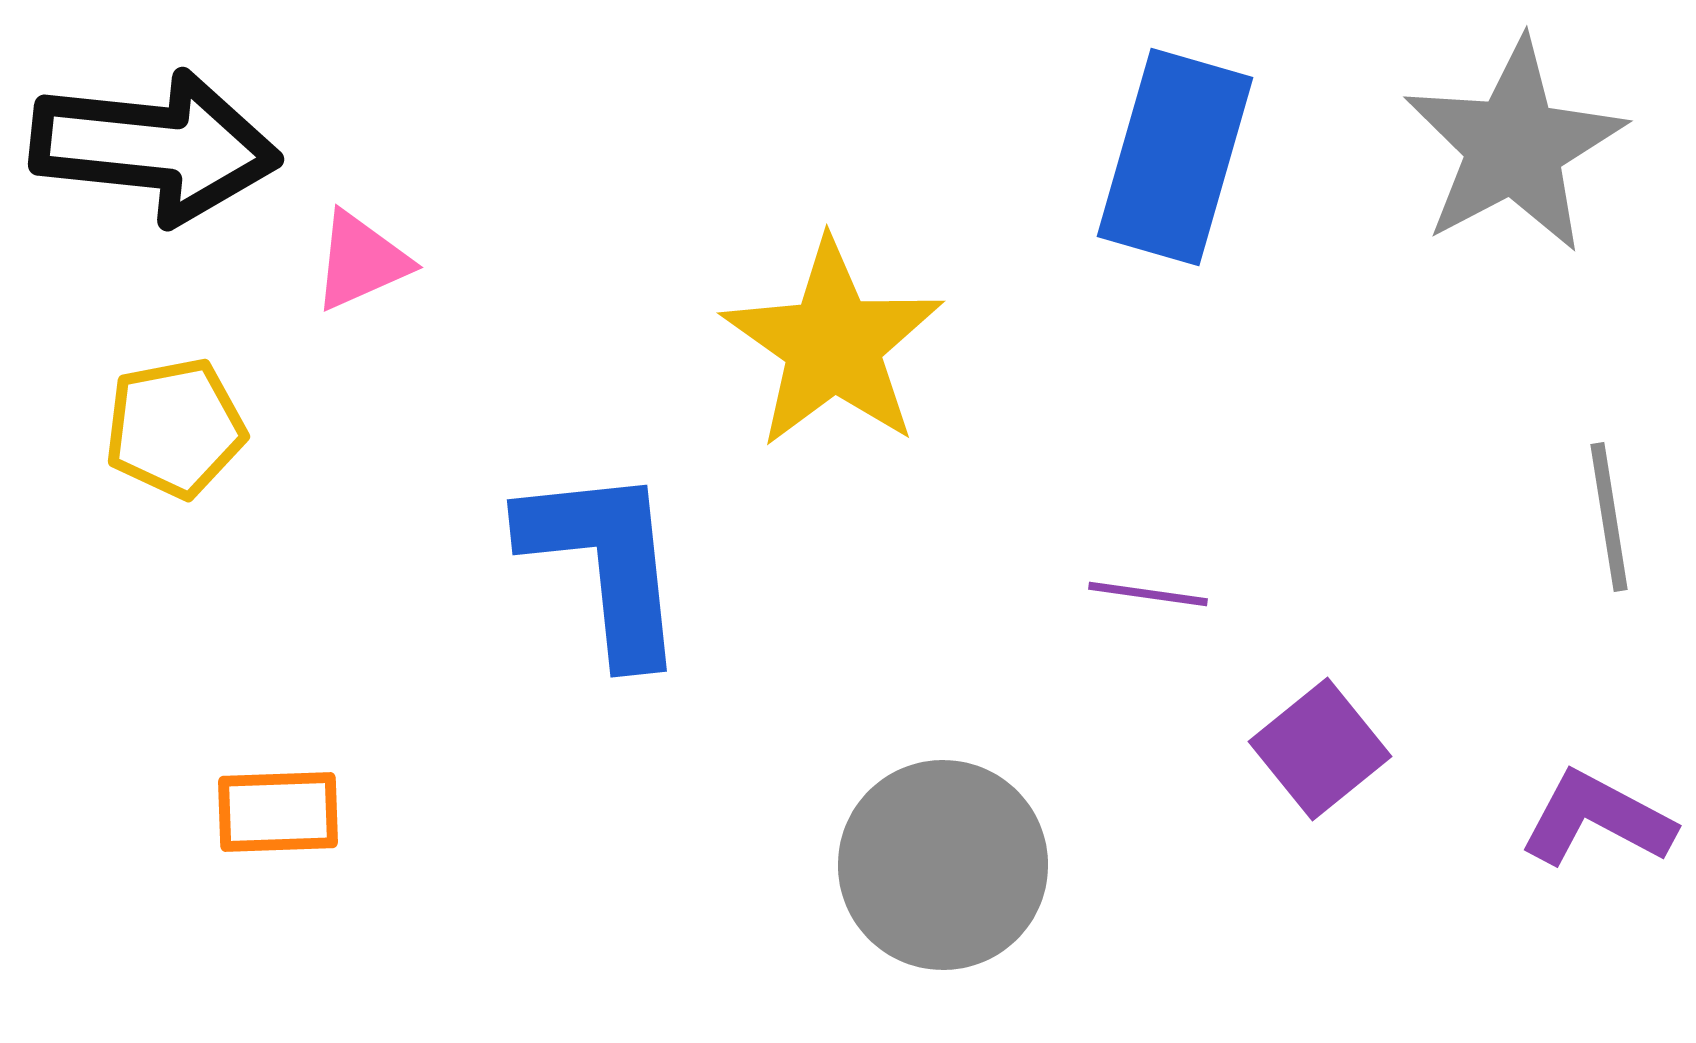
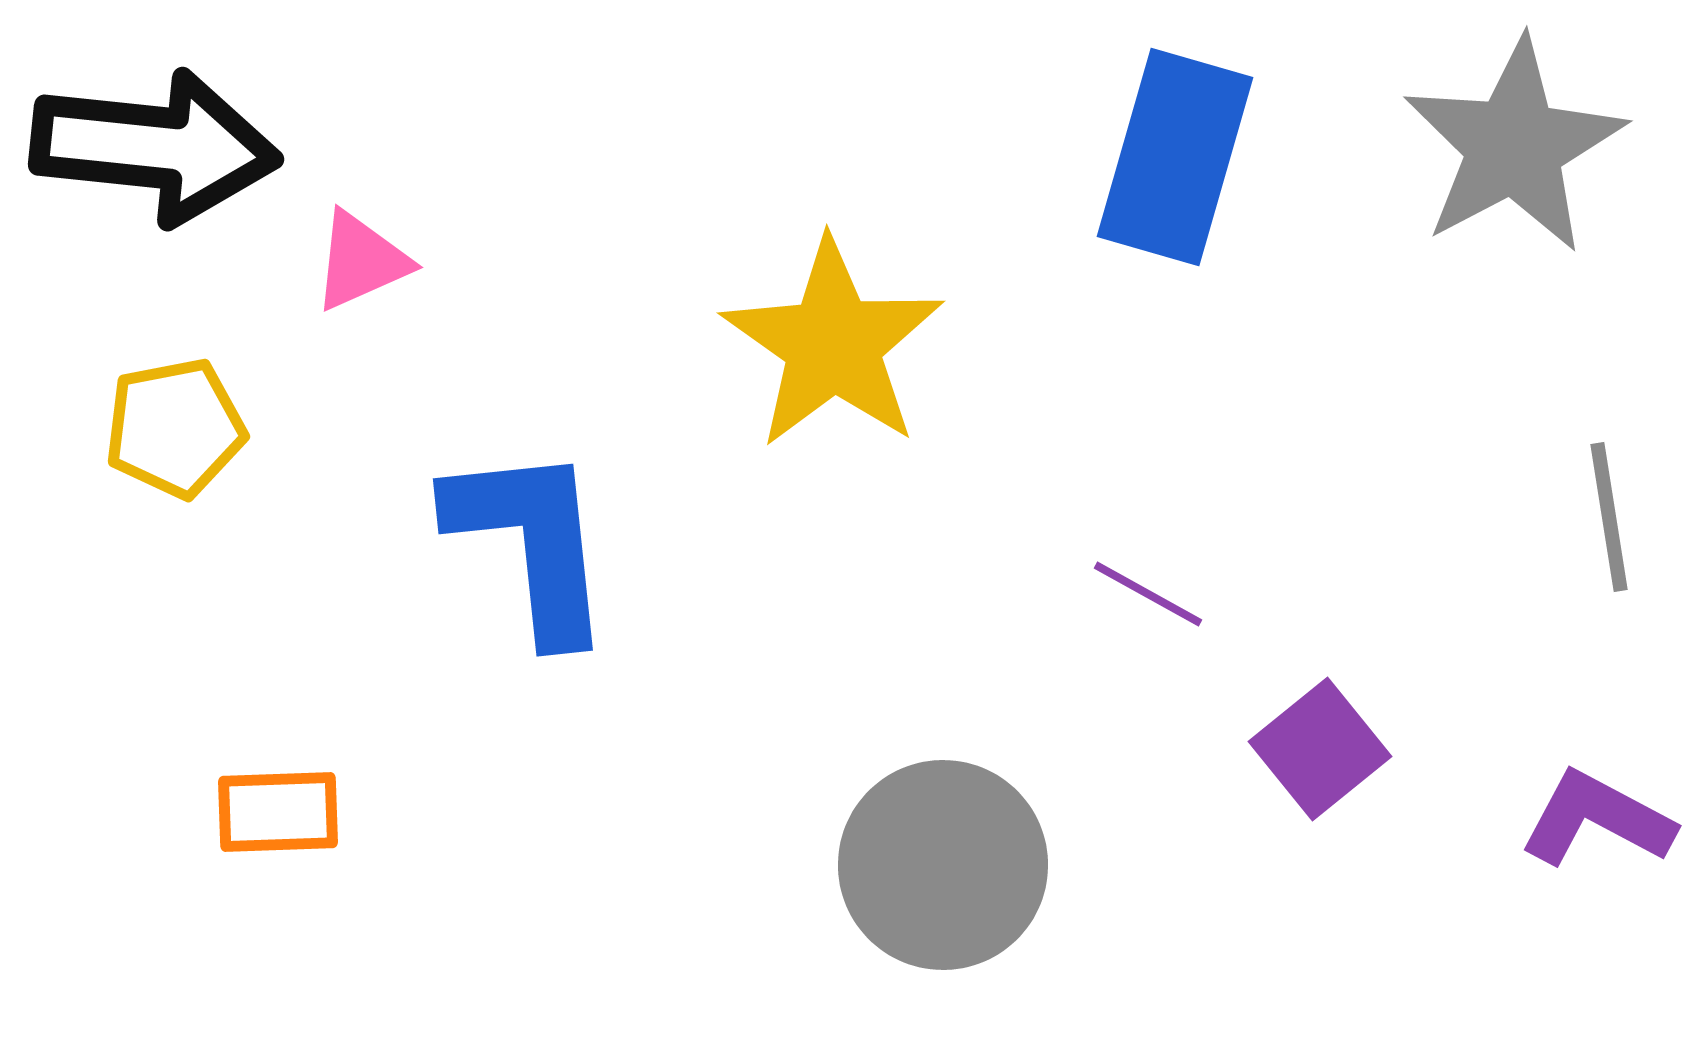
blue L-shape: moved 74 px left, 21 px up
purple line: rotated 21 degrees clockwise
